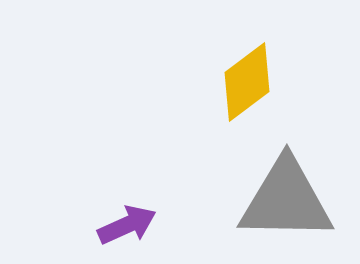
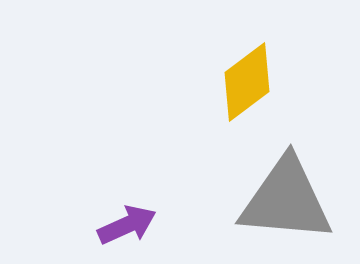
gray triangle: rotated 4 degrees clockwise
